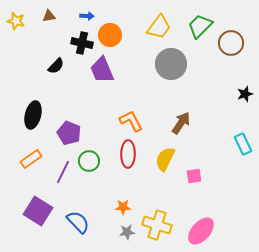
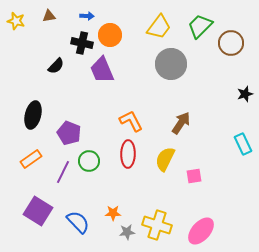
orange star: moved 10 px left, 6 px down
